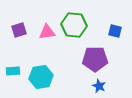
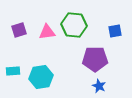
blue square: rotated 24 degrees counterclockwise
